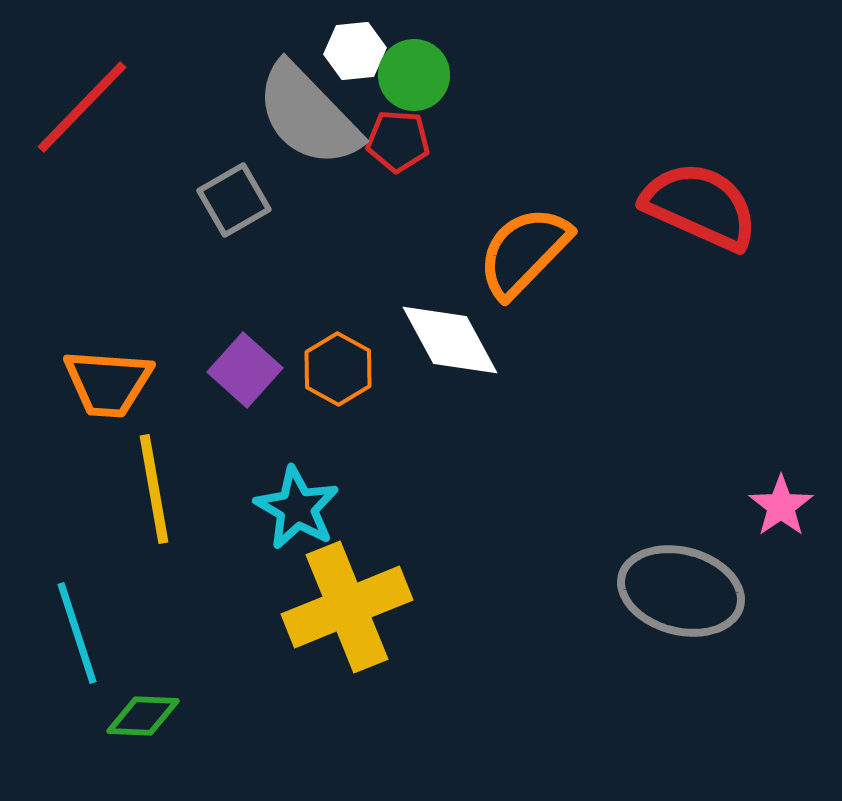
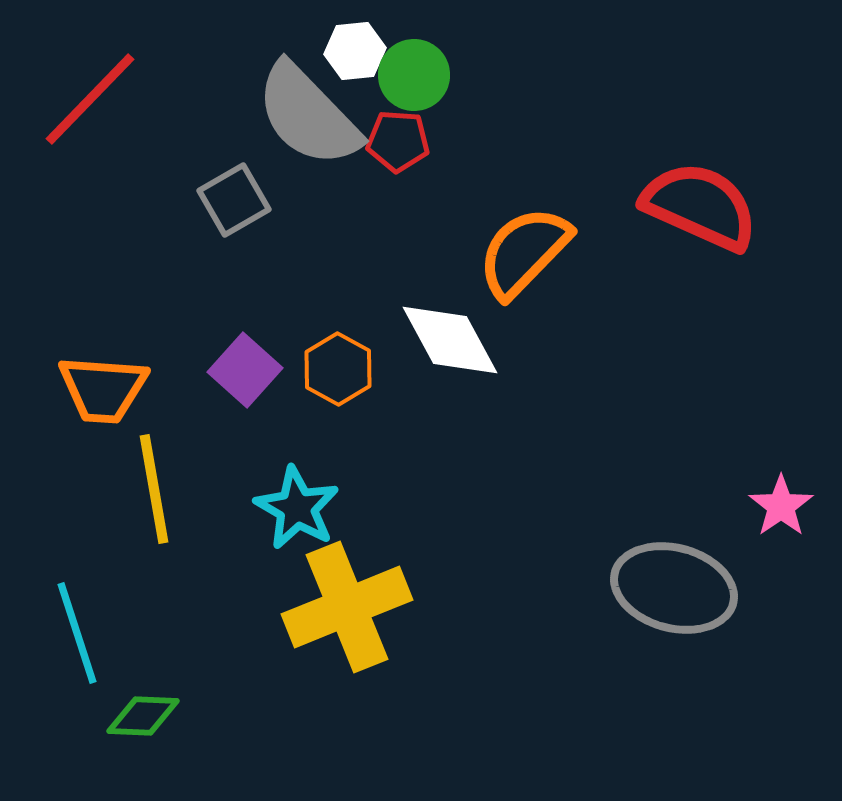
red line: moved 8 px right, 8 px up
orange trapezoid: moved 5 px left, 6 px down
gray ellipse: moved 7 px left, 3 px up
